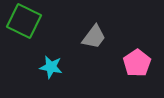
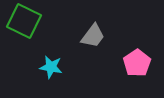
gray trapezoid: moved 1 px left, 1 px up
